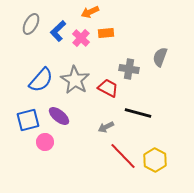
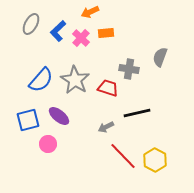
red trapezoid: rotated 10 degrees counterclockwise
black line: moved 1 px left; rotated 28 degrees counterclockwise
pink circle: moved 3 px right, 2 px down
